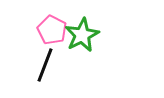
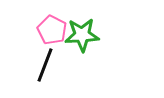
green star: rotated 24 degrees clockwise
